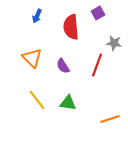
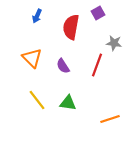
red semicircle: rotated 15 degrees clockwise
